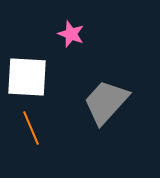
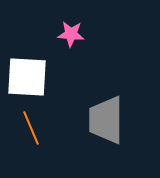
pink star: rotated 16 degrees counterclockwise
gray trapezoid: moved 18 px down; rotated 42 degrees counterclockwise
